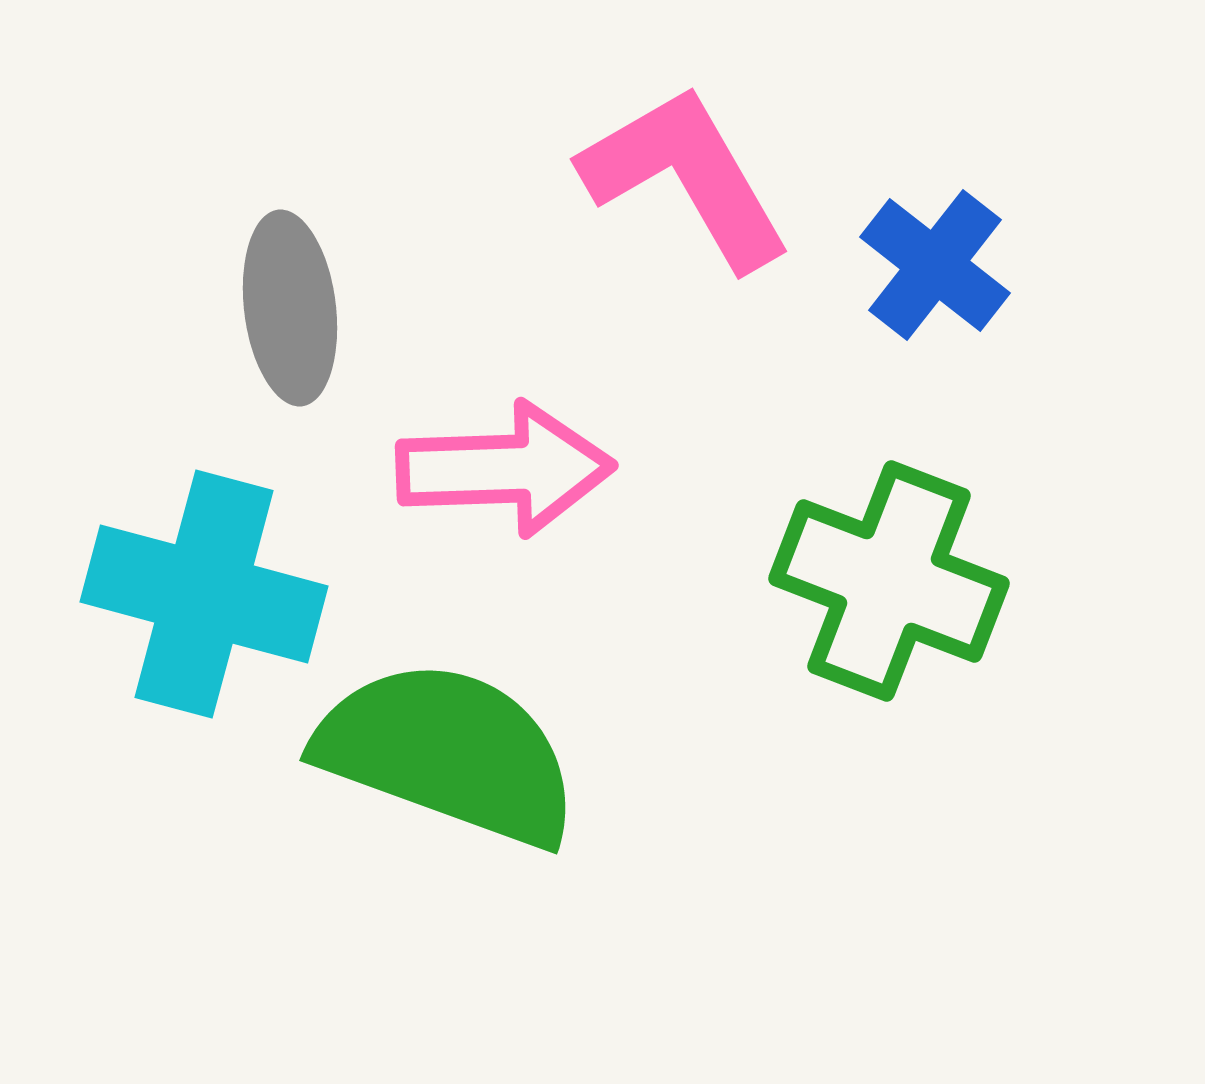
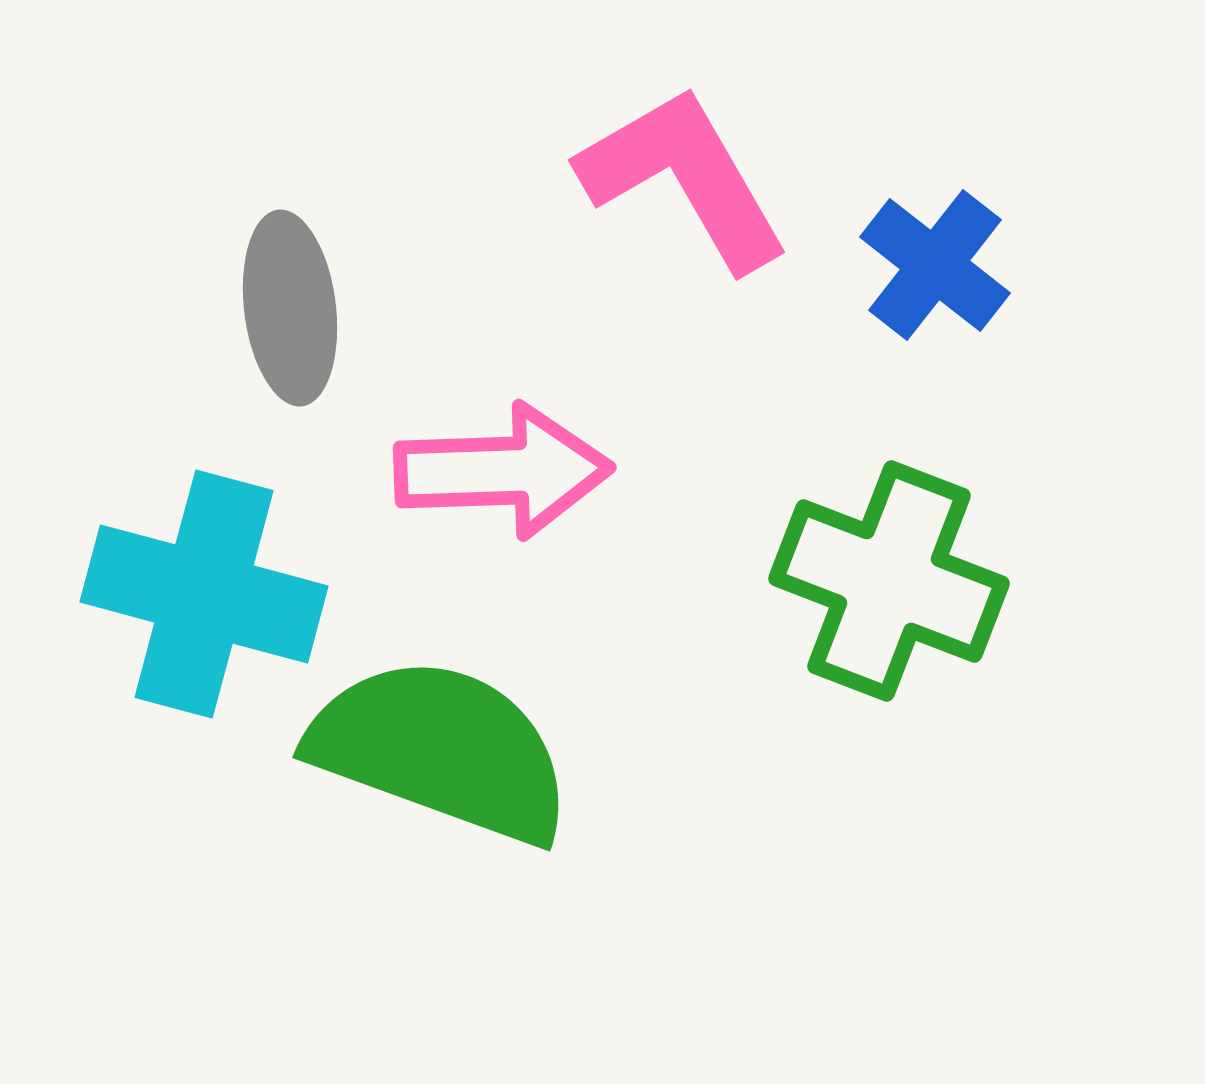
pink L-shape: moved 2 px left, 1 px down
pink arrow: moved 2 px left, 2 px down
green semicircle: moved 7 px left, 3 px up
